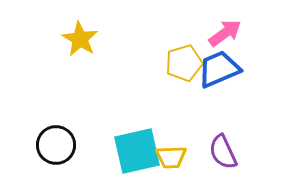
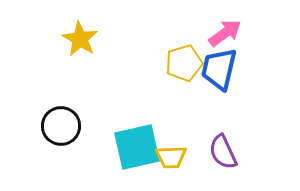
blue trapezoid: rotated 54 degrees counterclockwise
black circle: moved 5 px right, 19 px up
cyan square: moved 4 px up
